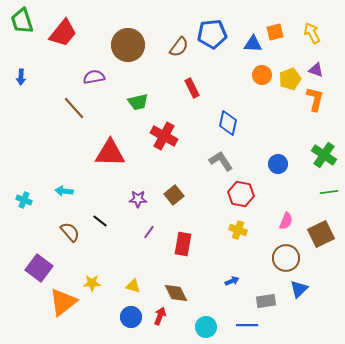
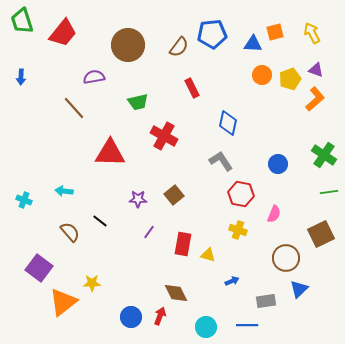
orange L-shape at (315, 99): rotated 35 degrees clockwise
pink semicircle at (286, 221): moved 12 px left, 7 px up
yellow triangle at (133, 286): moved 75 px right, 31 px up
